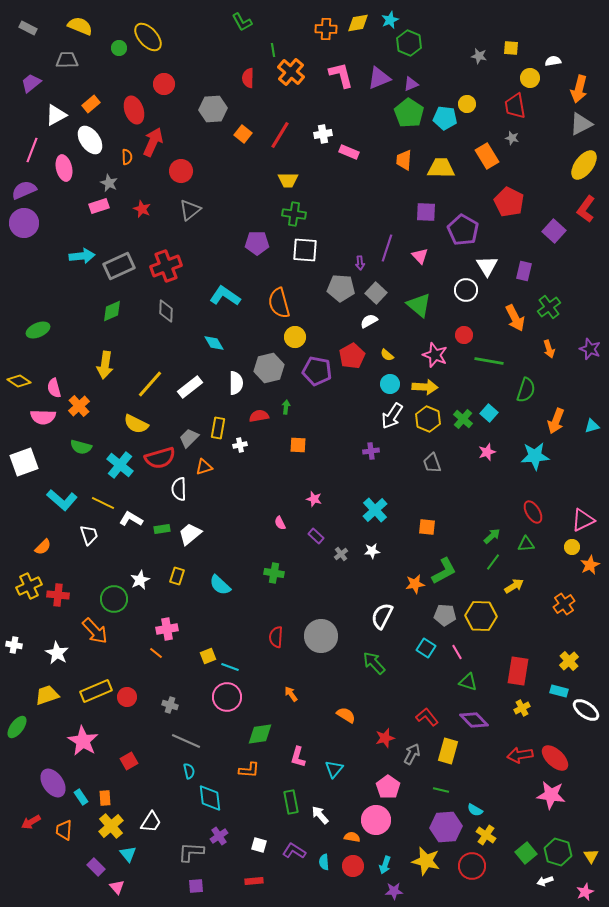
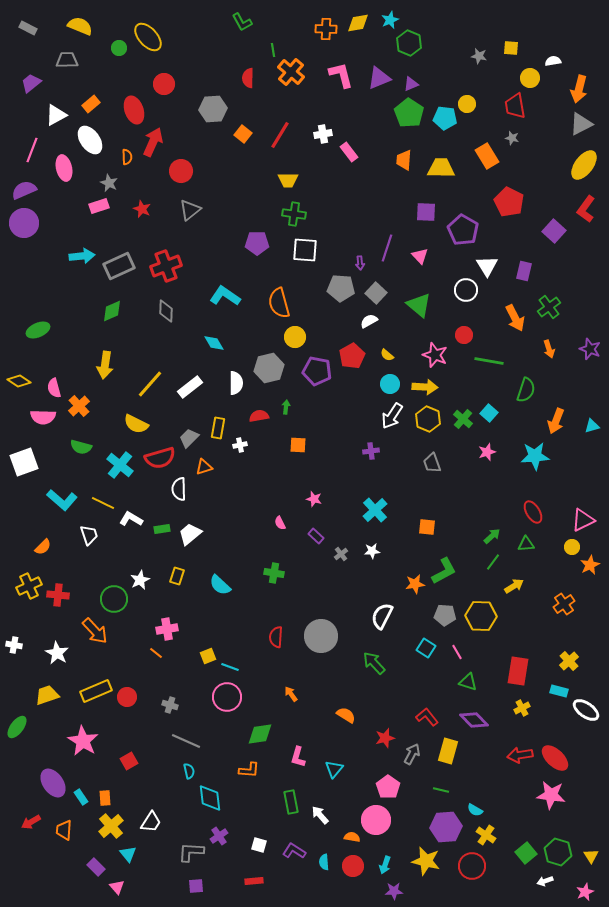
pink rectangle at (349, 152): rotated 30 degrees clockwise
